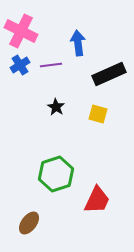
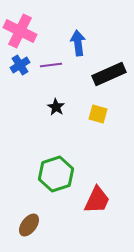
pink cross: moved 1 px left
brown ellipse: moved 2 px down
